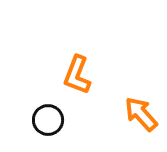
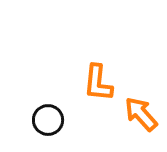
orange L-shape: moved 21 px right, 8 px down; rotated 15 degrees counterclockwise
